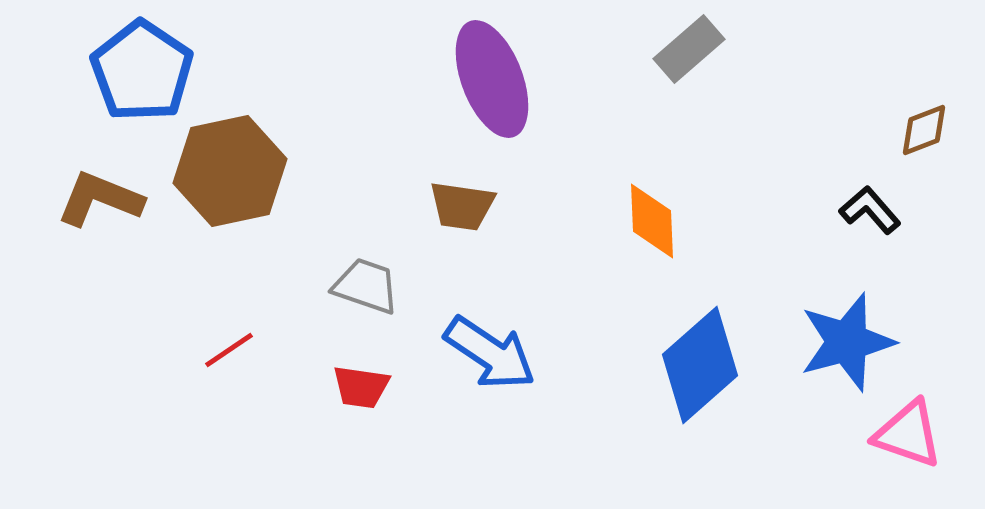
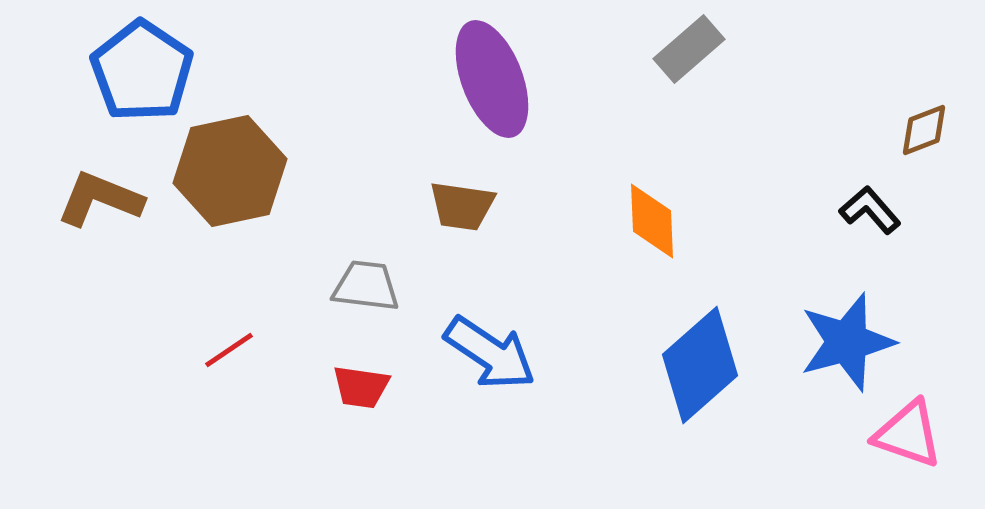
gray trapezoid: rotated 12 degrees counterclockwise
